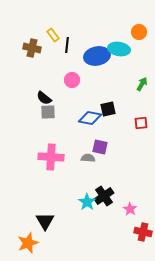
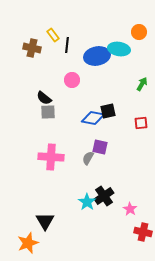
black square: moved 2 px down
blue diamond: moved 3 px right
gray semicircle: rotated 64 degrees counterclockwise
